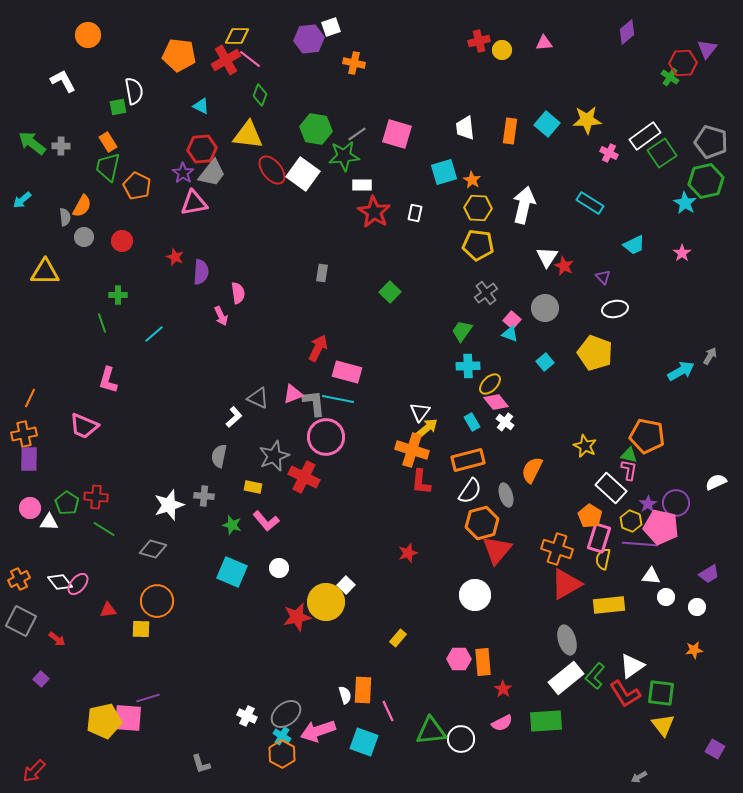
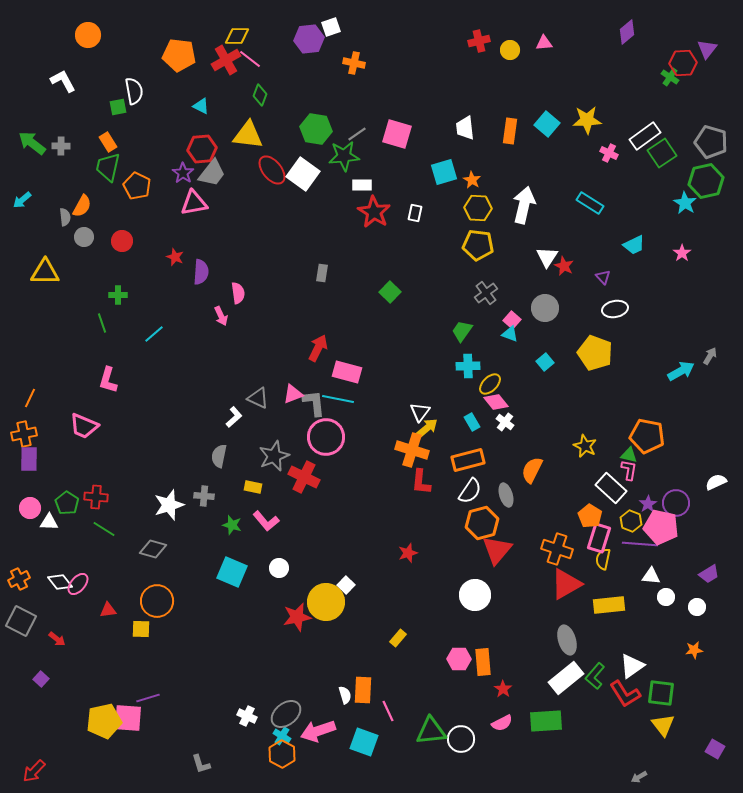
yellow circle at (502, 50): moved 8 px right
